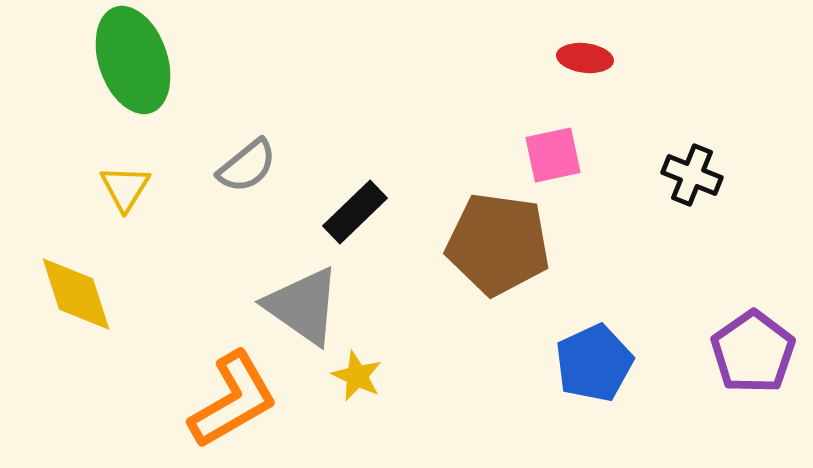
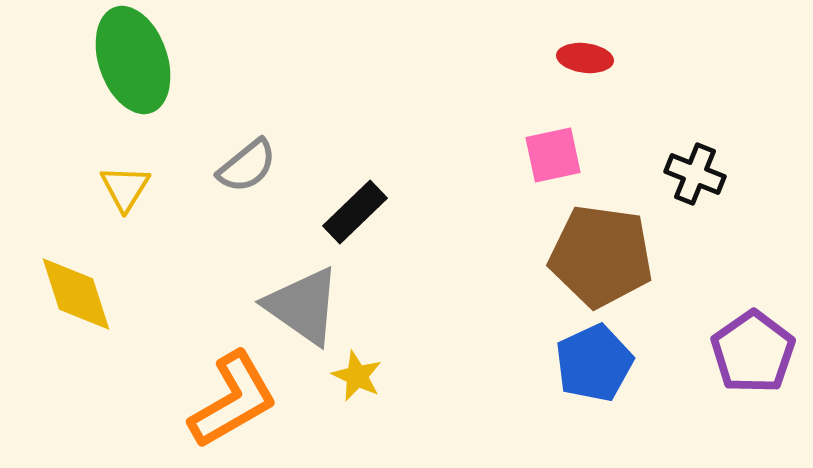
black cross: moved 3 px right, 1 px up
brown pentagon: moved 103 px right, 12 px down
